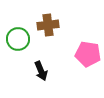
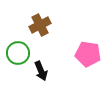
brown cross: moved 8 px left; rotated 20 degrees counterclockwise
green circle: moved 14 px down
